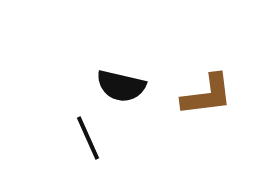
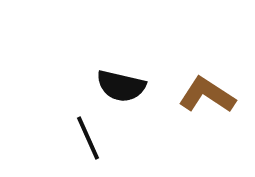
brown L-shape: rotated 140 degrees counterclockwise
